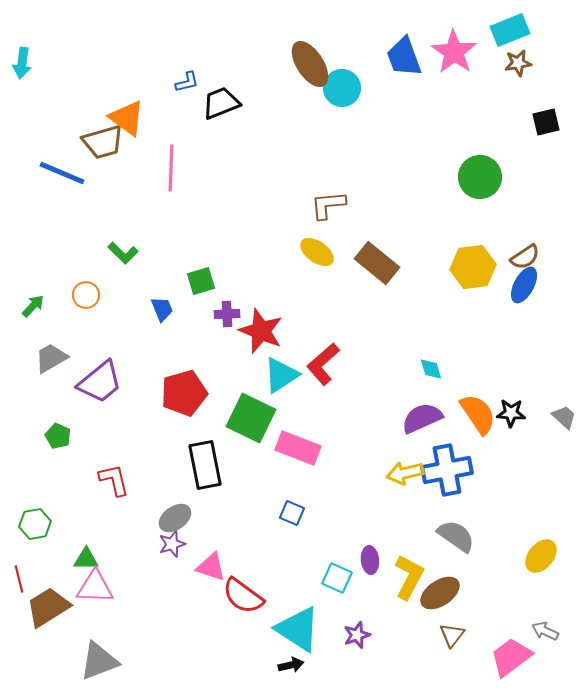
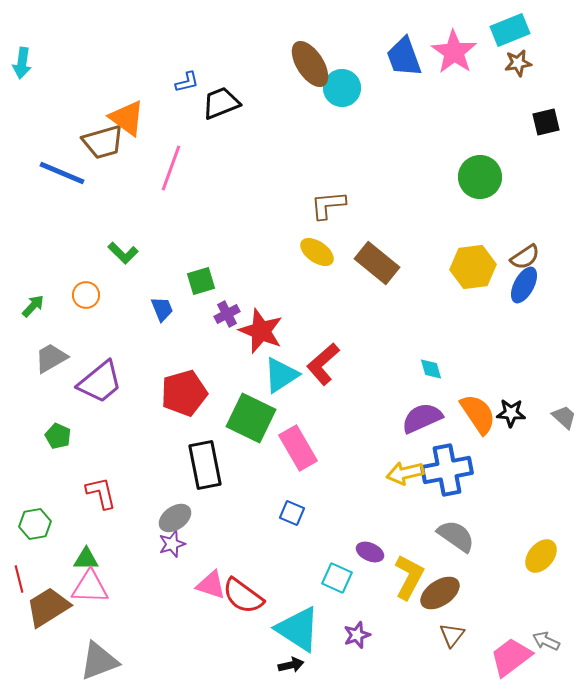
pink line at (171, 168): rotated 18 degrees clockwise
purple cross at (227, 314): rotated 25 degrees counterclockwise
pink rectangle at (298, 448): rotated 39 degrees clockwise
red L-shape at (114, 480): moved 13 px left, 13 px down
purple ellipse at (370, 560): moved 8 px up; rotated 60 degrees counterclockwise
pink triangle at (211, 567): moved 18 px down
pink triangle at (95, 587): moved 5 px left
gray arrow at (545, 631): moved 1 px right, 10 px down
